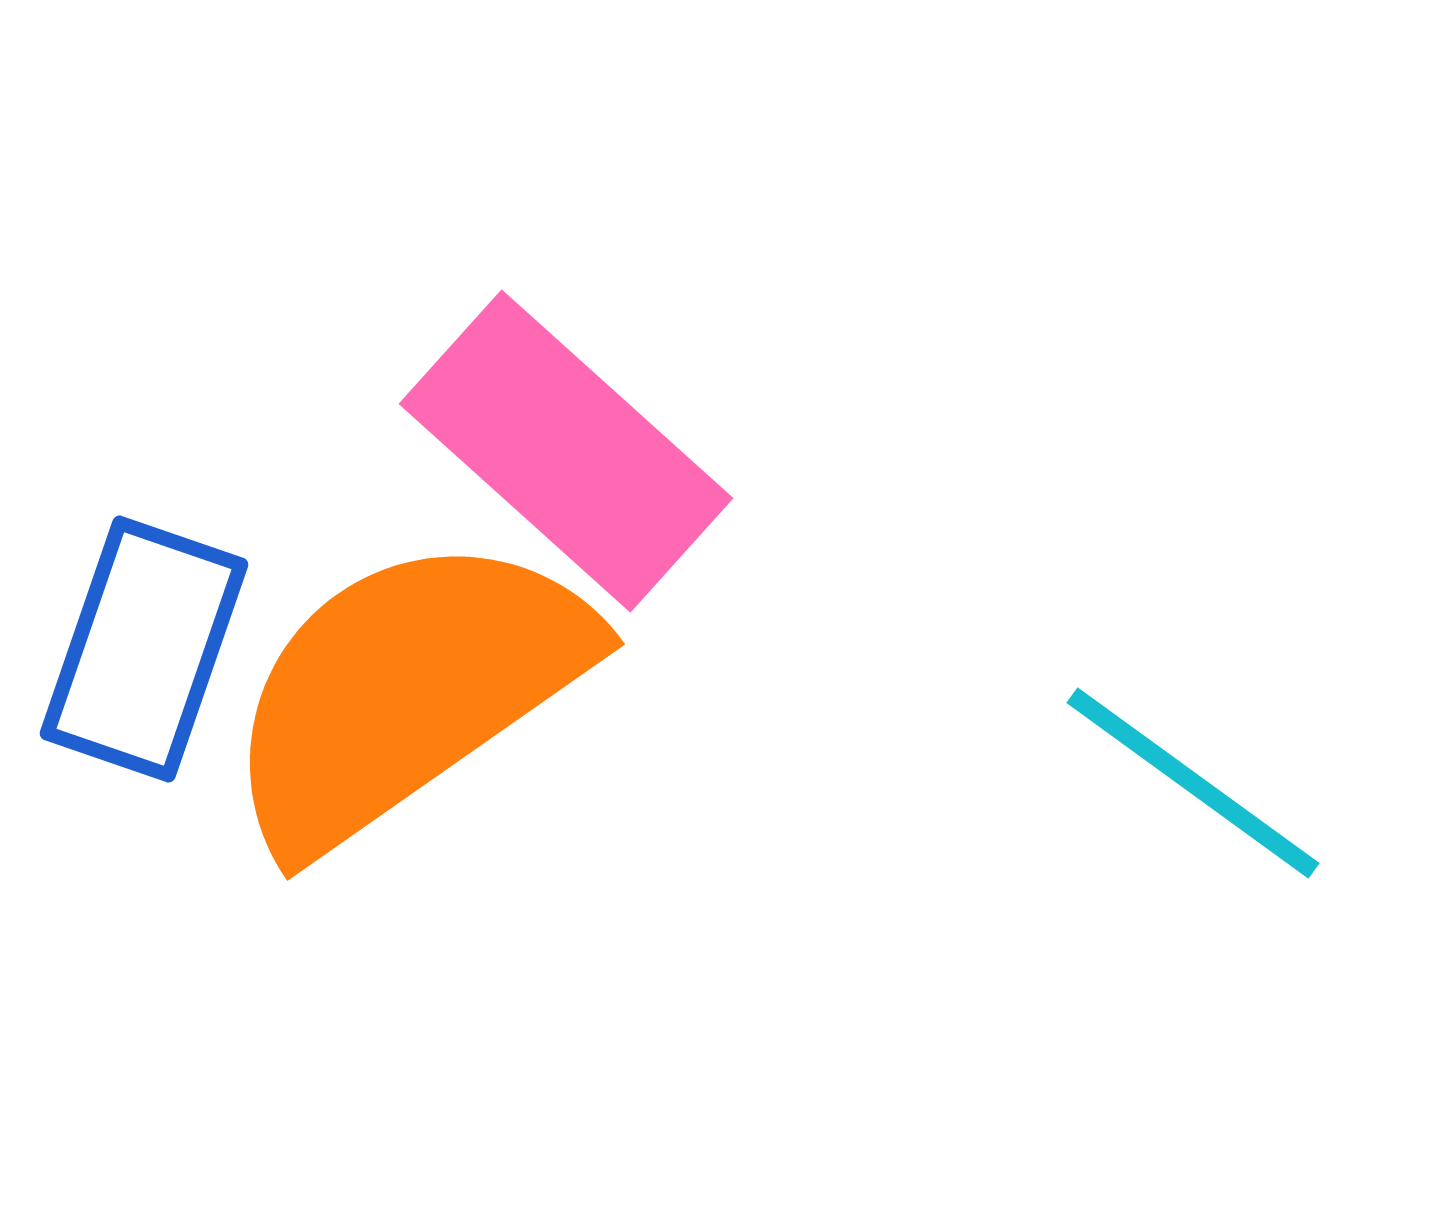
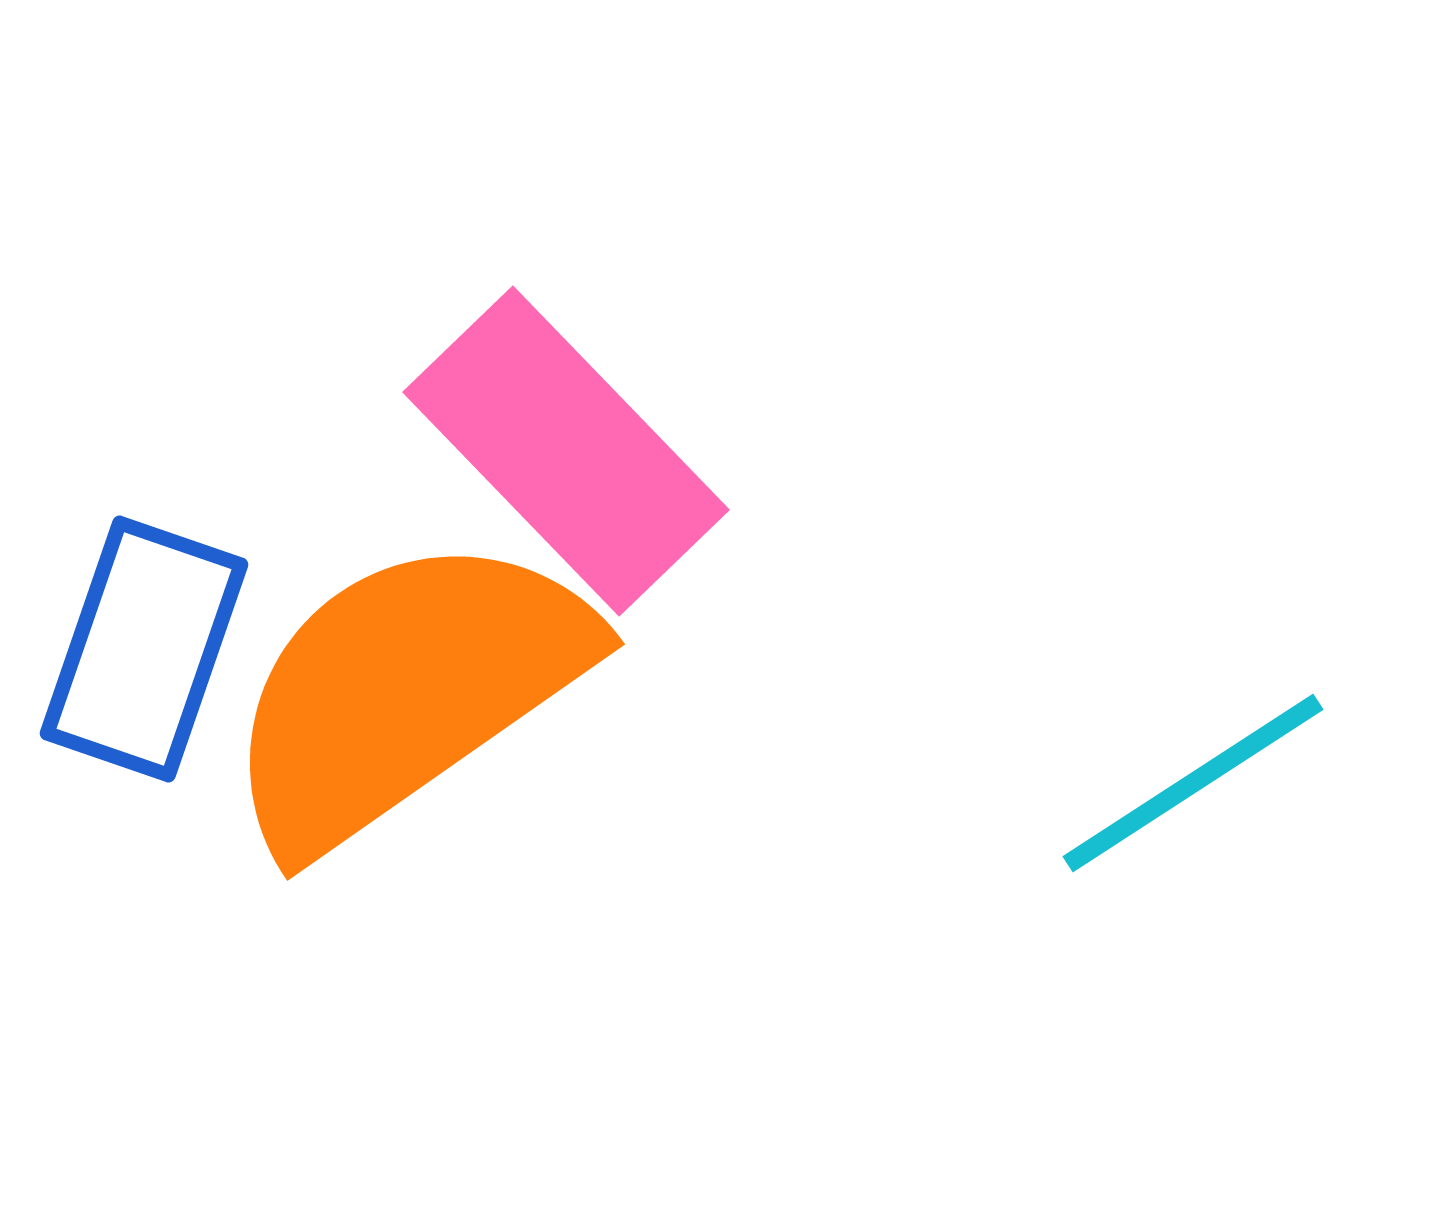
pink rectangle: rotated 4 degrees clockwise
cyan line: rotated 69 degrees counterclockwise
